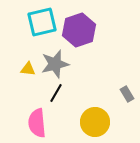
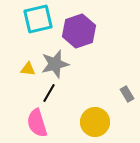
cyan square: moved 4 px left, 3 px up
purple hexagon: moved 1 px down
black line: moved 7 px left
pink semicircle: rotated 12 degrees counterclockwise
